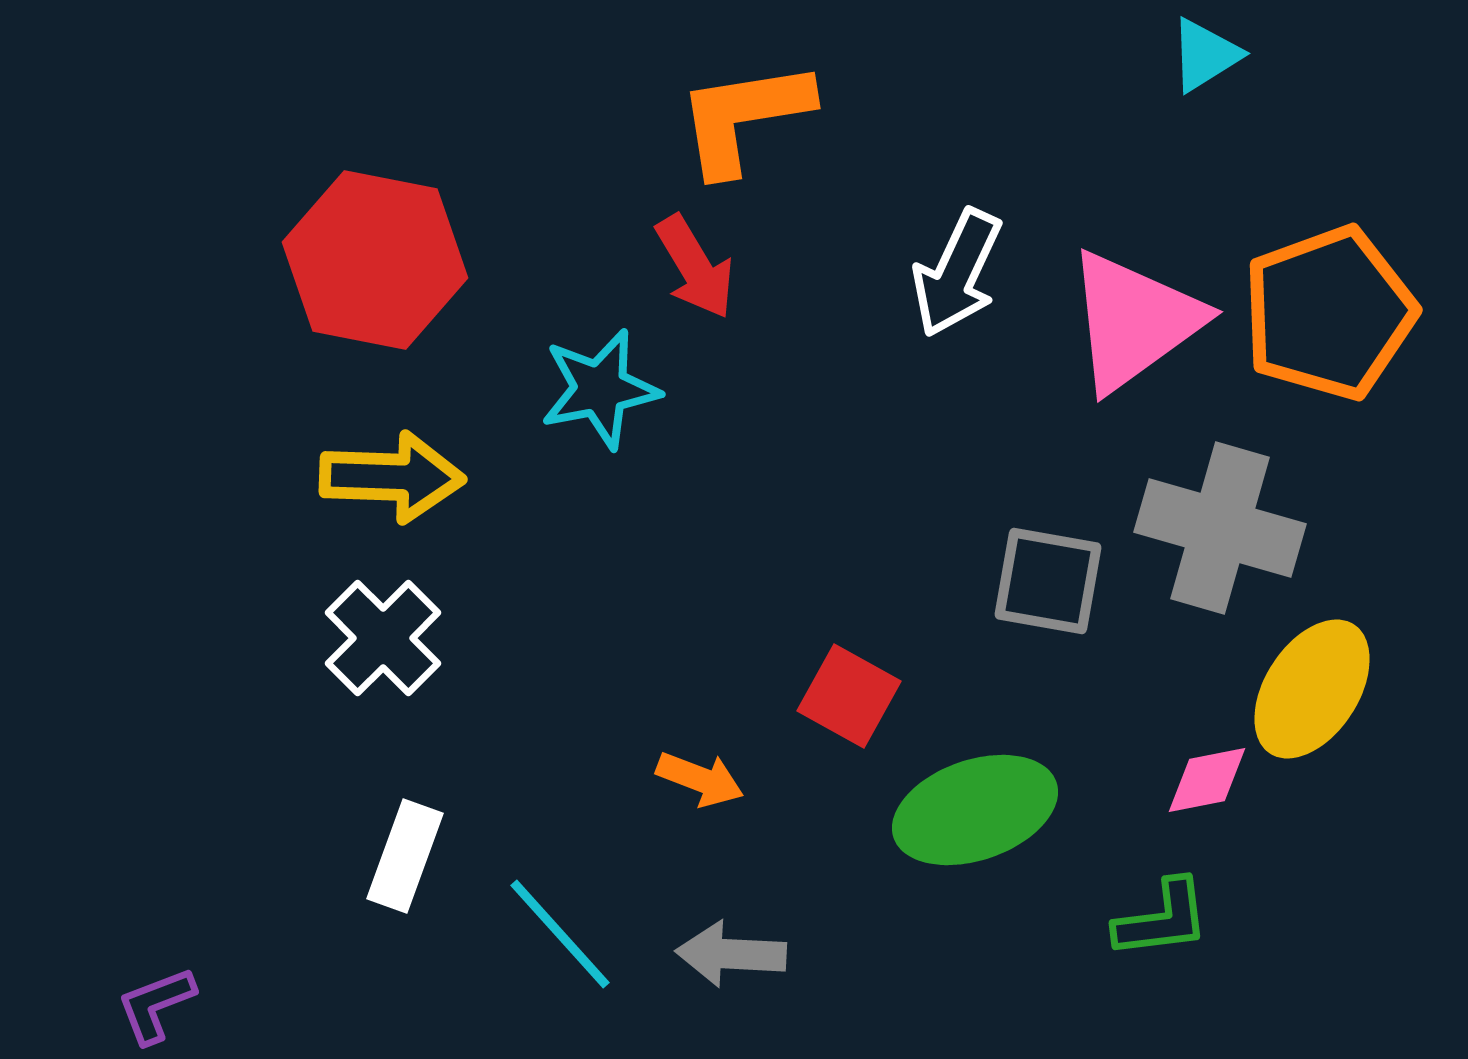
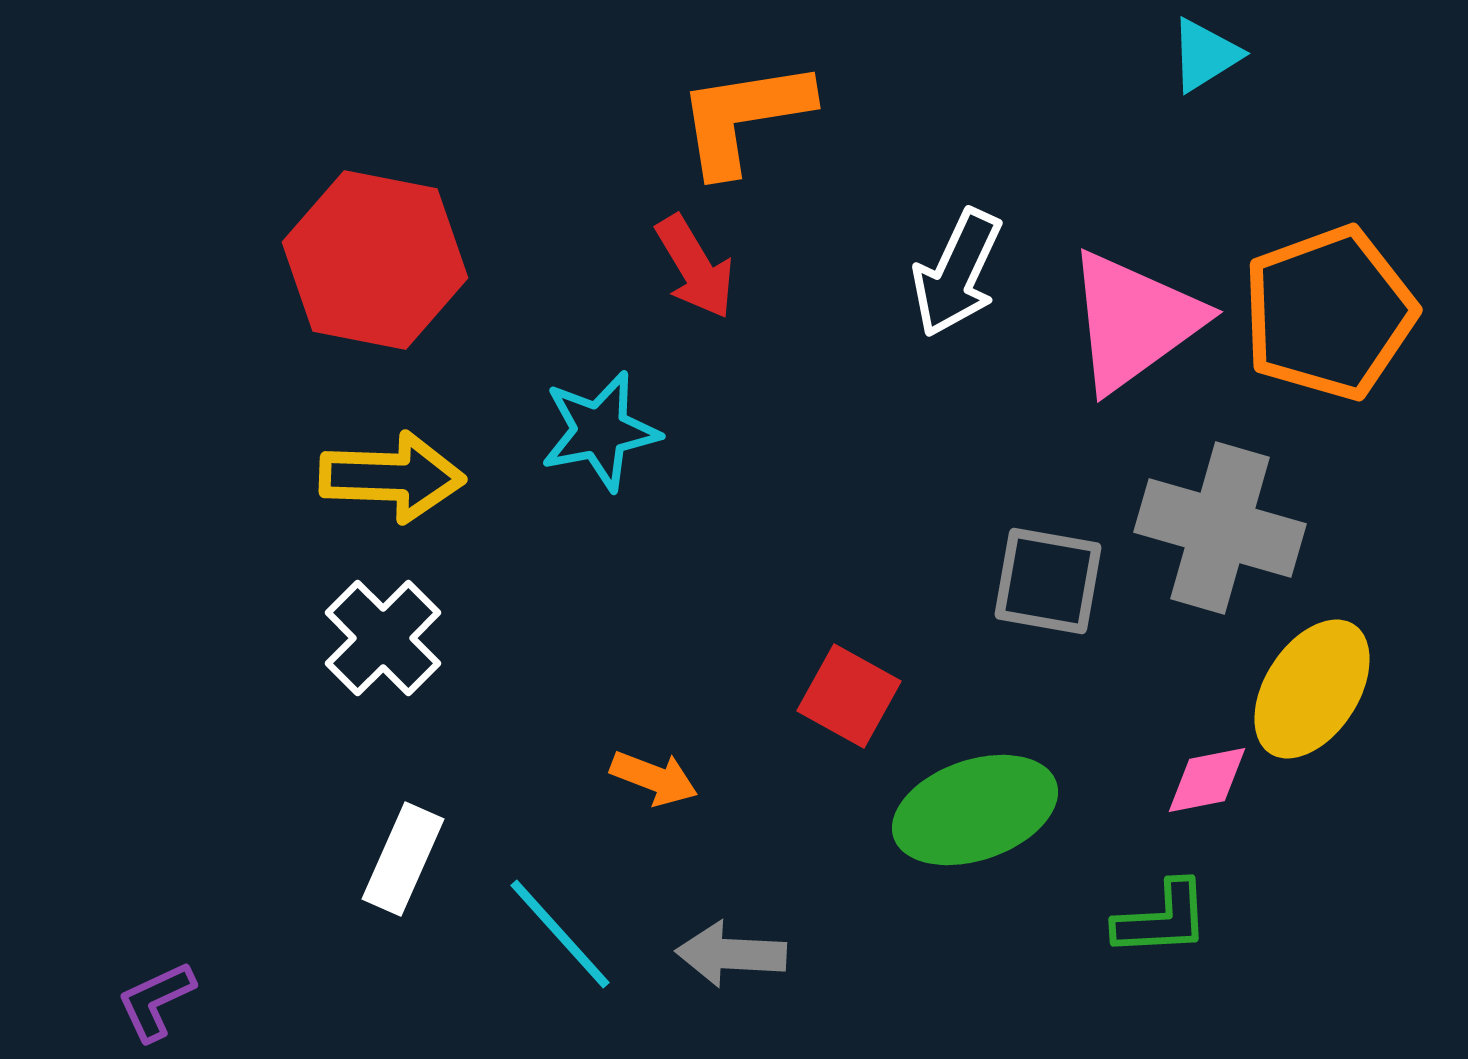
cyan star: moved 42 px down
orange arrow: moved 46 px left, 1 px up
white rectangle: moved 2 px left, 3 px down; rotated 4 degrees clockwise
green L-shape: rotated 4 degrees clockwise
purple L-shape: moved 4 px up; rotated 4 degrees counterclockwise
